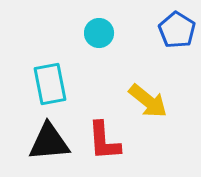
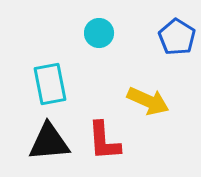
blue pentagon: moved 7 px down
yellow arrow: rotated 15 degrees counterclockwise
